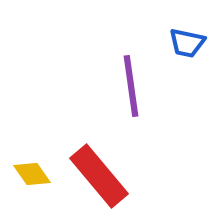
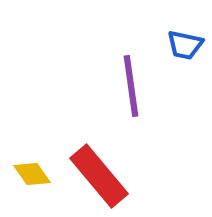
blue trapezoid: moved 2 px left, 2 px down
